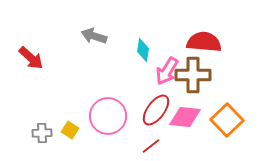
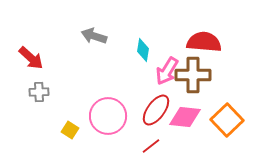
gray cross: moved 3 px left, 41 px up
